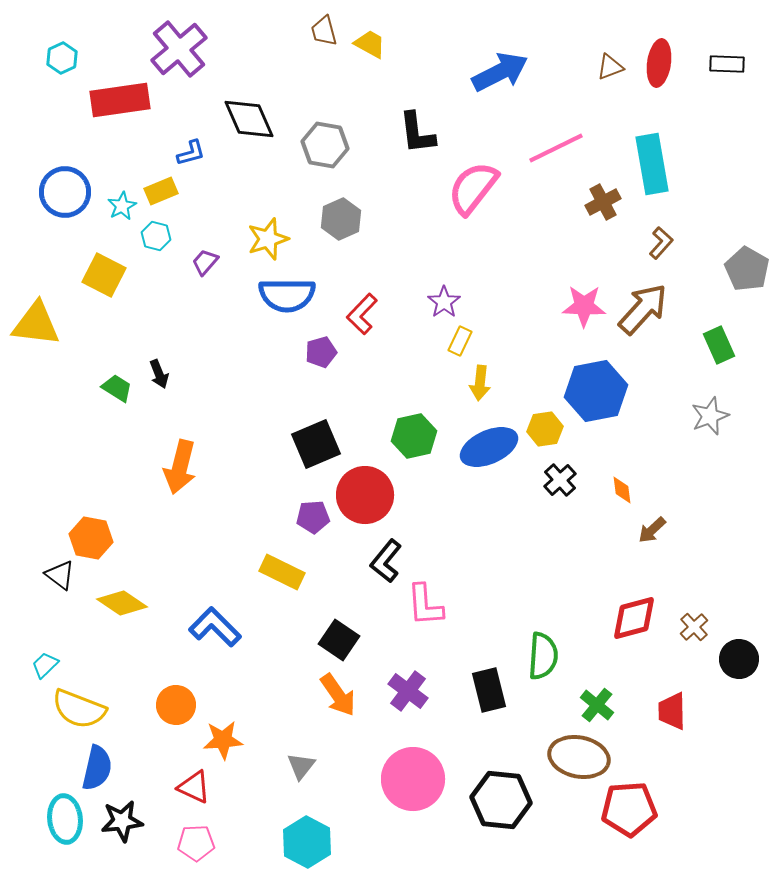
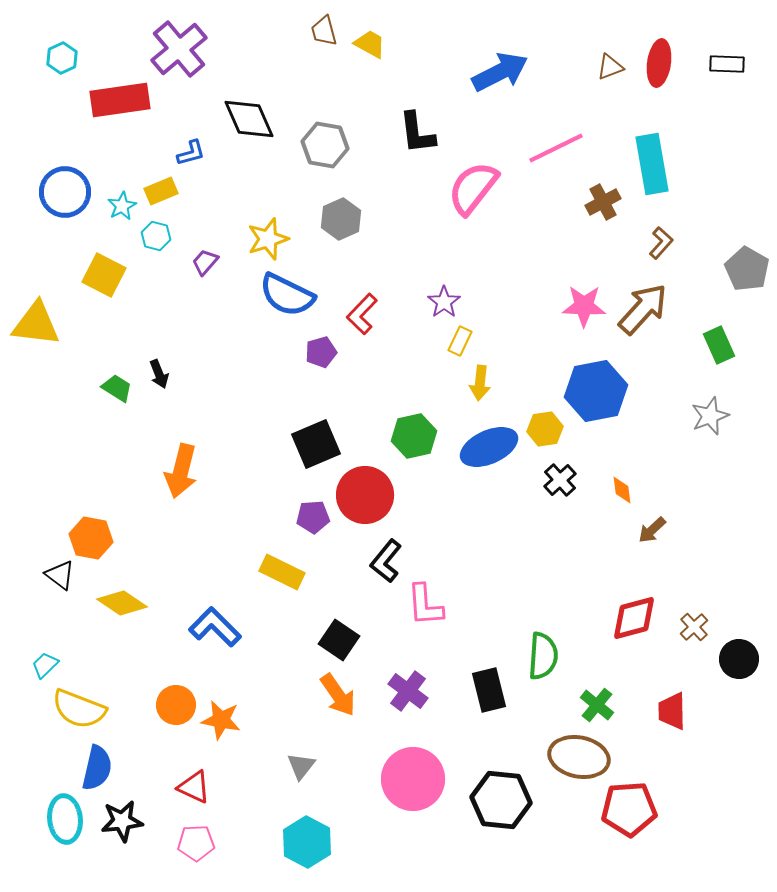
blue semicircle at (287, 295): rotated 26 degrees clockwise
orange arrow at (180, 467): moved 1 px right, 4 px down
orange star at (223, 740): moved 2 px left, 20 px up; rotated 15 degrees clockwise
